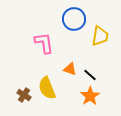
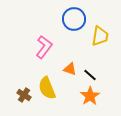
pink L-shape: moved 4 px down; rotated 45 degrees clockwise
